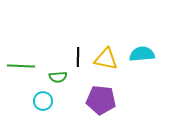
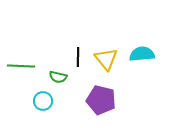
yellow triangle: rotated 40 degrees clockwise
green semicircle: rotated 18 degrees clockwise
purple pentagon: rotated 8 degrees clockwise
